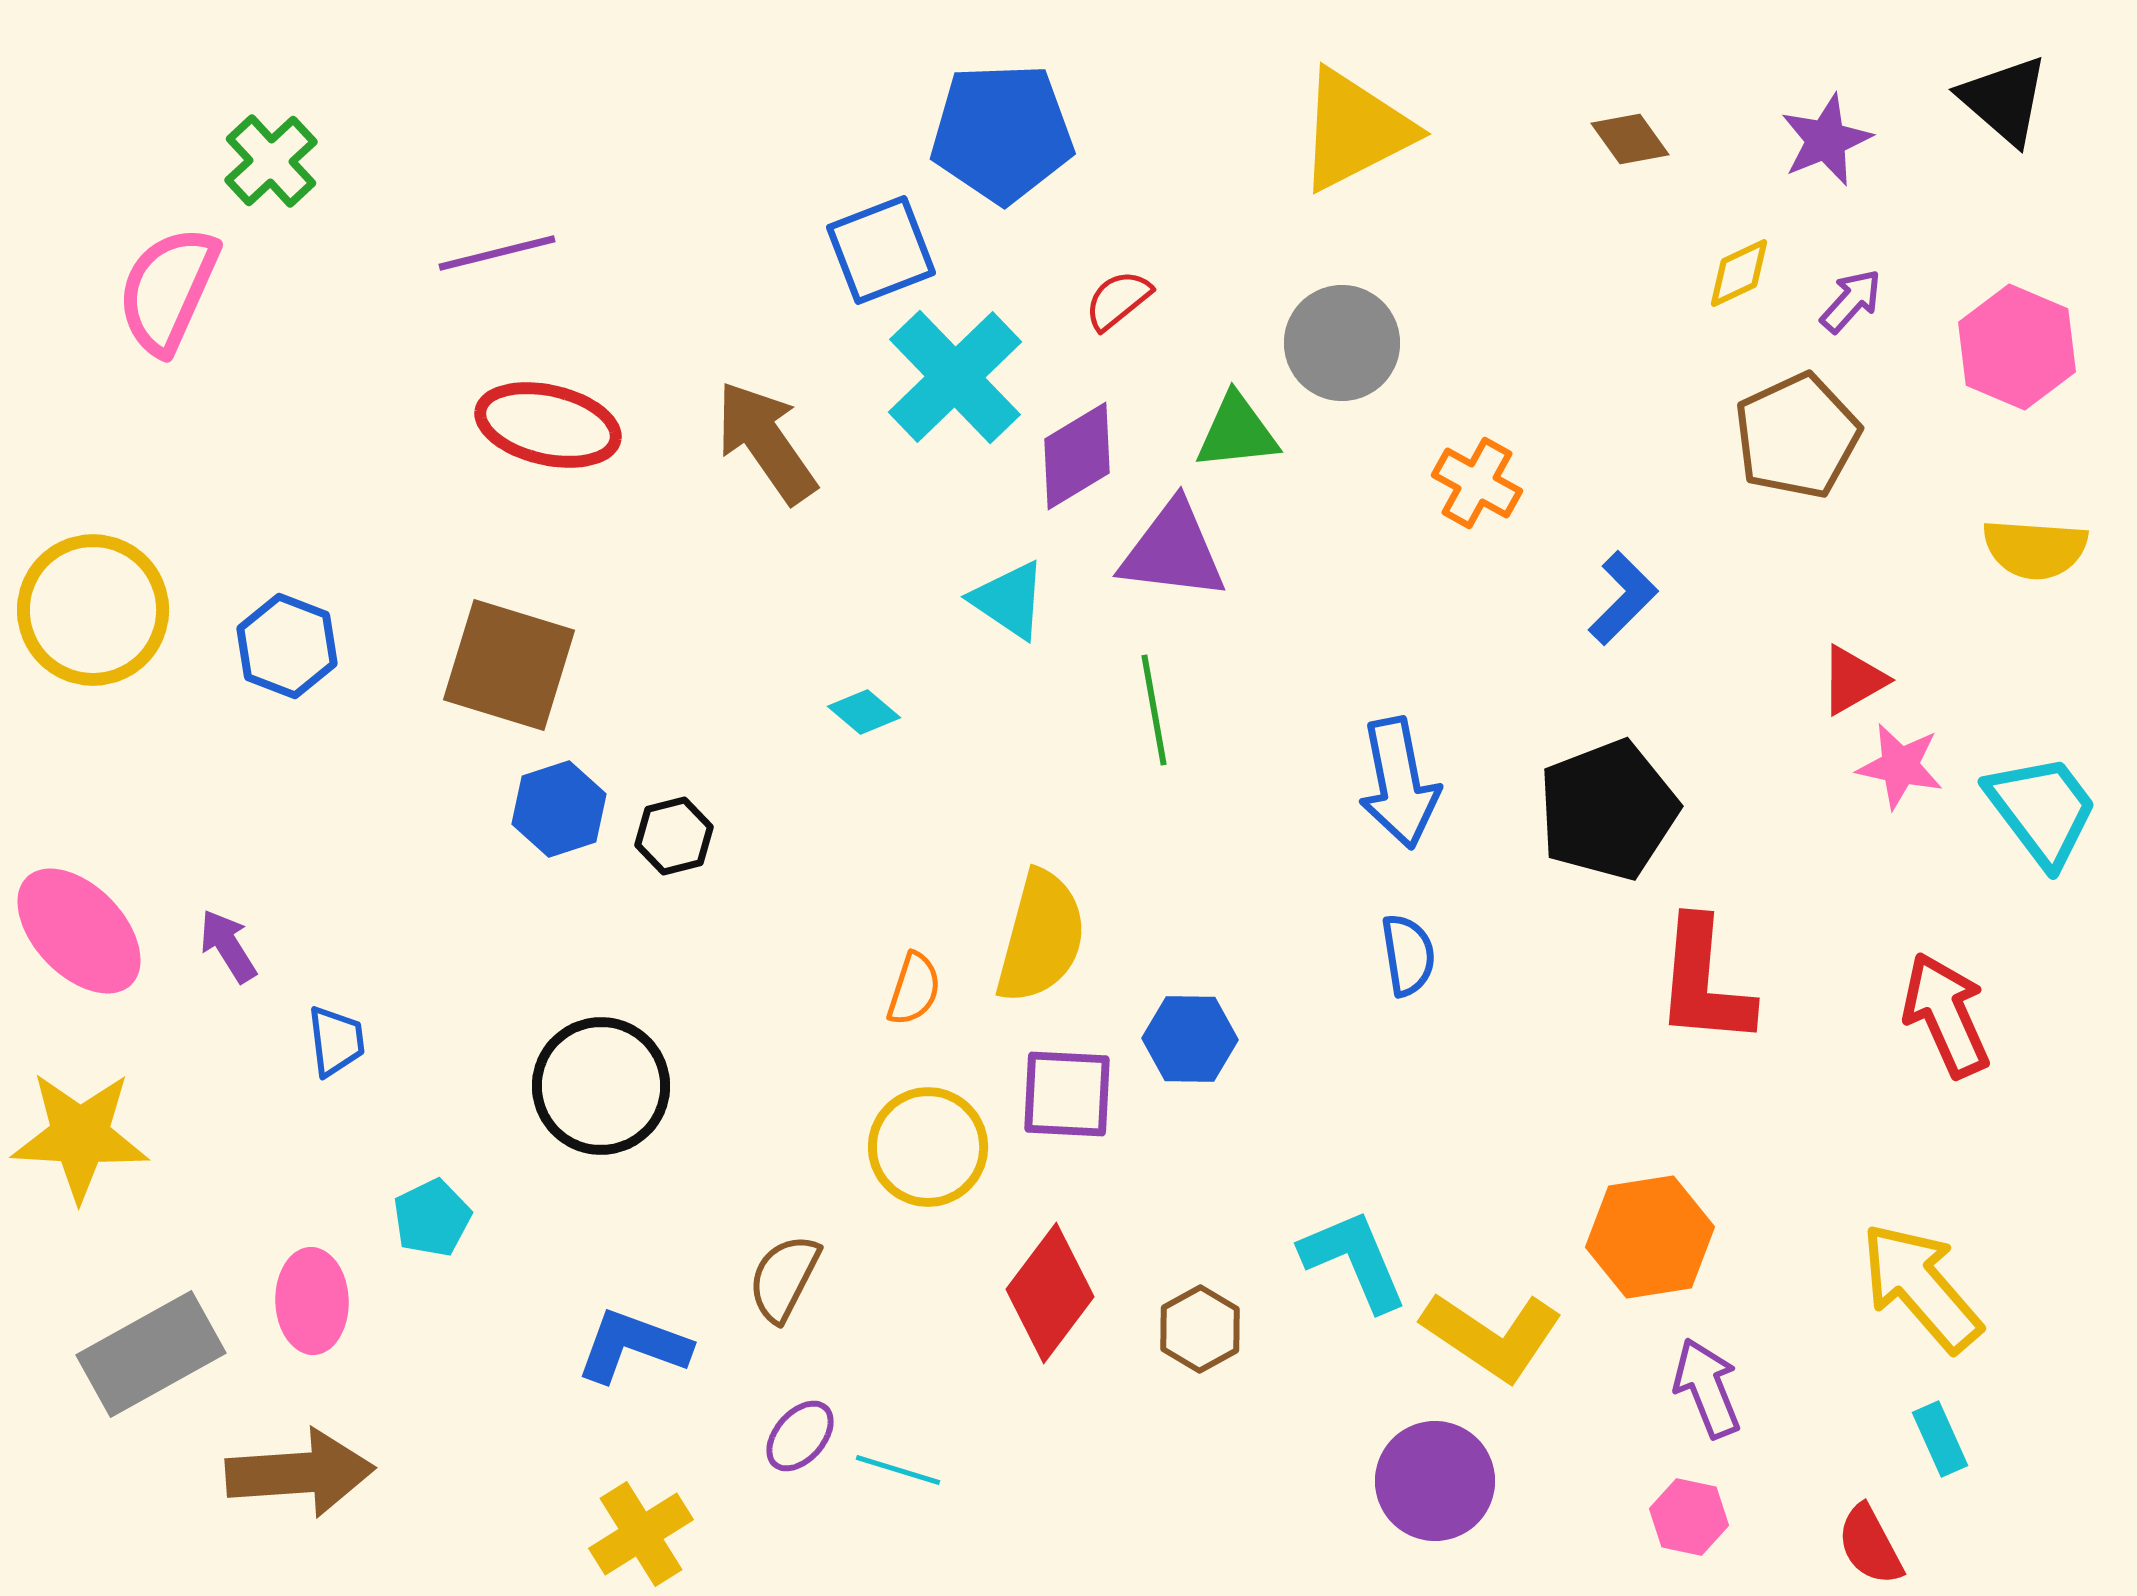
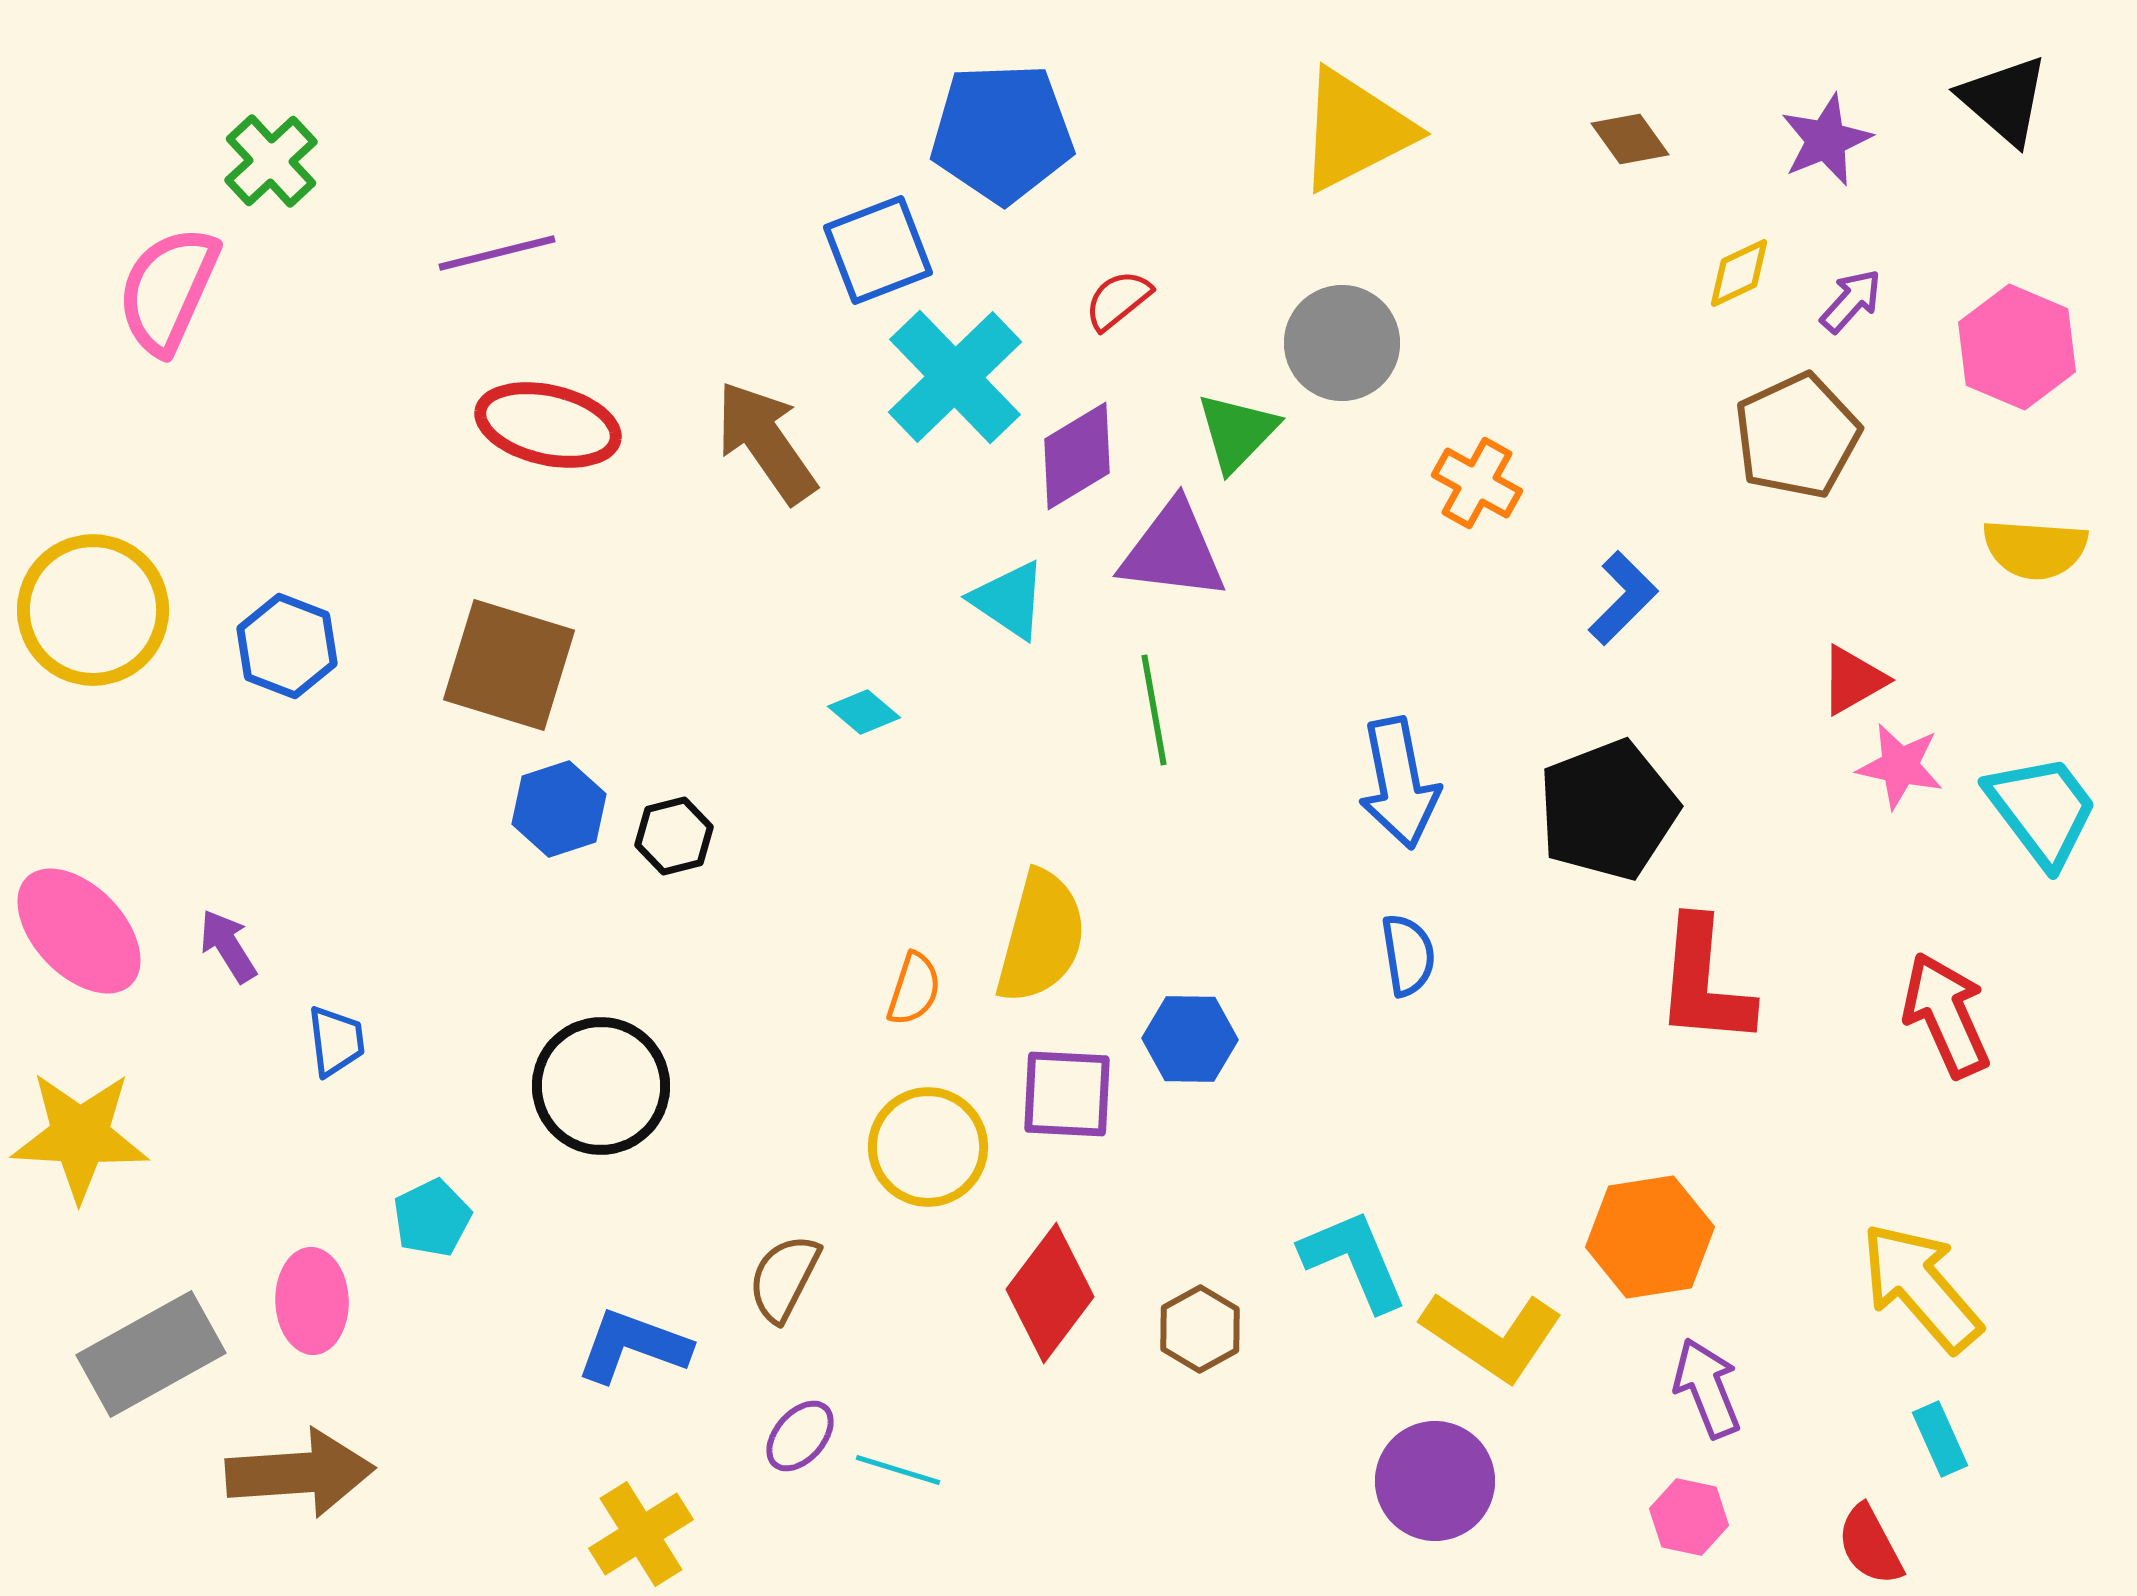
blue square at (881, 250): moved 3 px left
green triangle at (1237, 432): rotated 40 degrees counterclockwise
